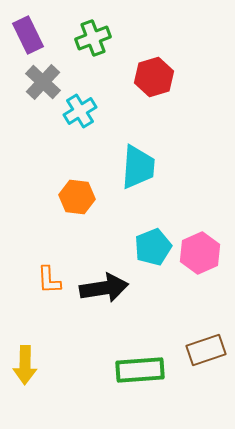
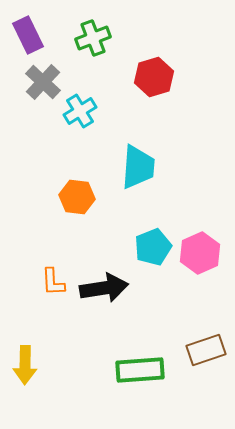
orange L-shape: moved 4 px right, 2 px down
